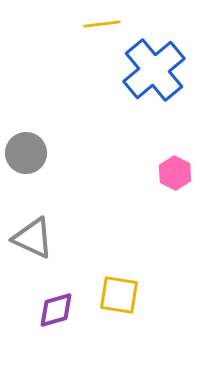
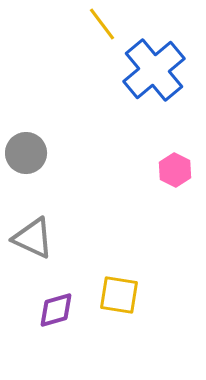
yellow line: rotated 60 degrees clockwise
pink hexagon: moved 3 px up
